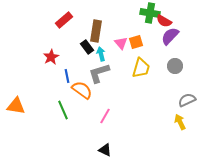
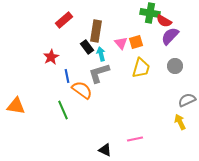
pink line: moved 30 px right, 23 px down; rotated 49 degrees clockwise
